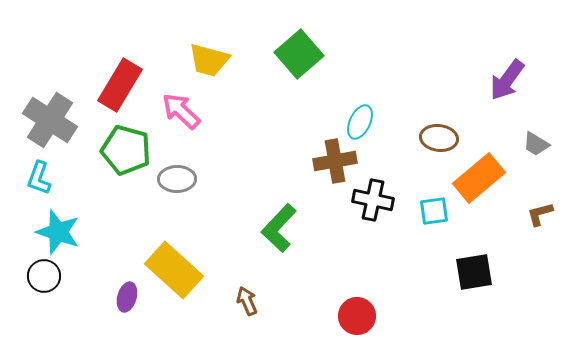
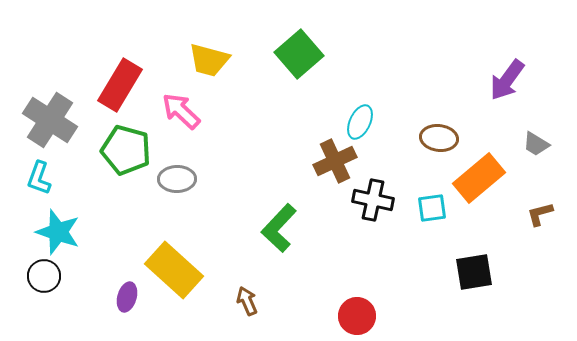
brown cross: rotated 15 degrees counterclockwise
cyan square: moved 2 px left, 3 px up
